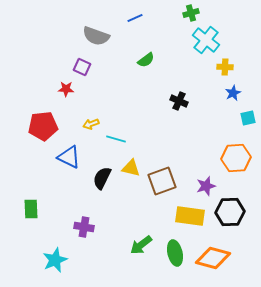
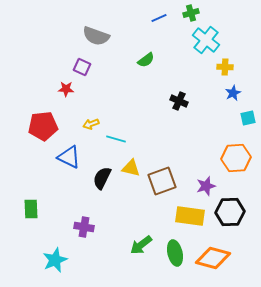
blue line: moved 24 px right
